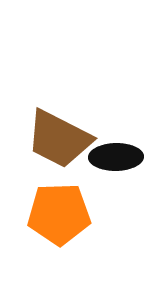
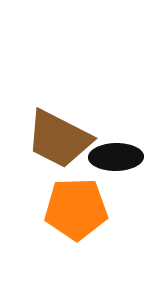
orange pentagon: moved 17 px right, 5 px up
